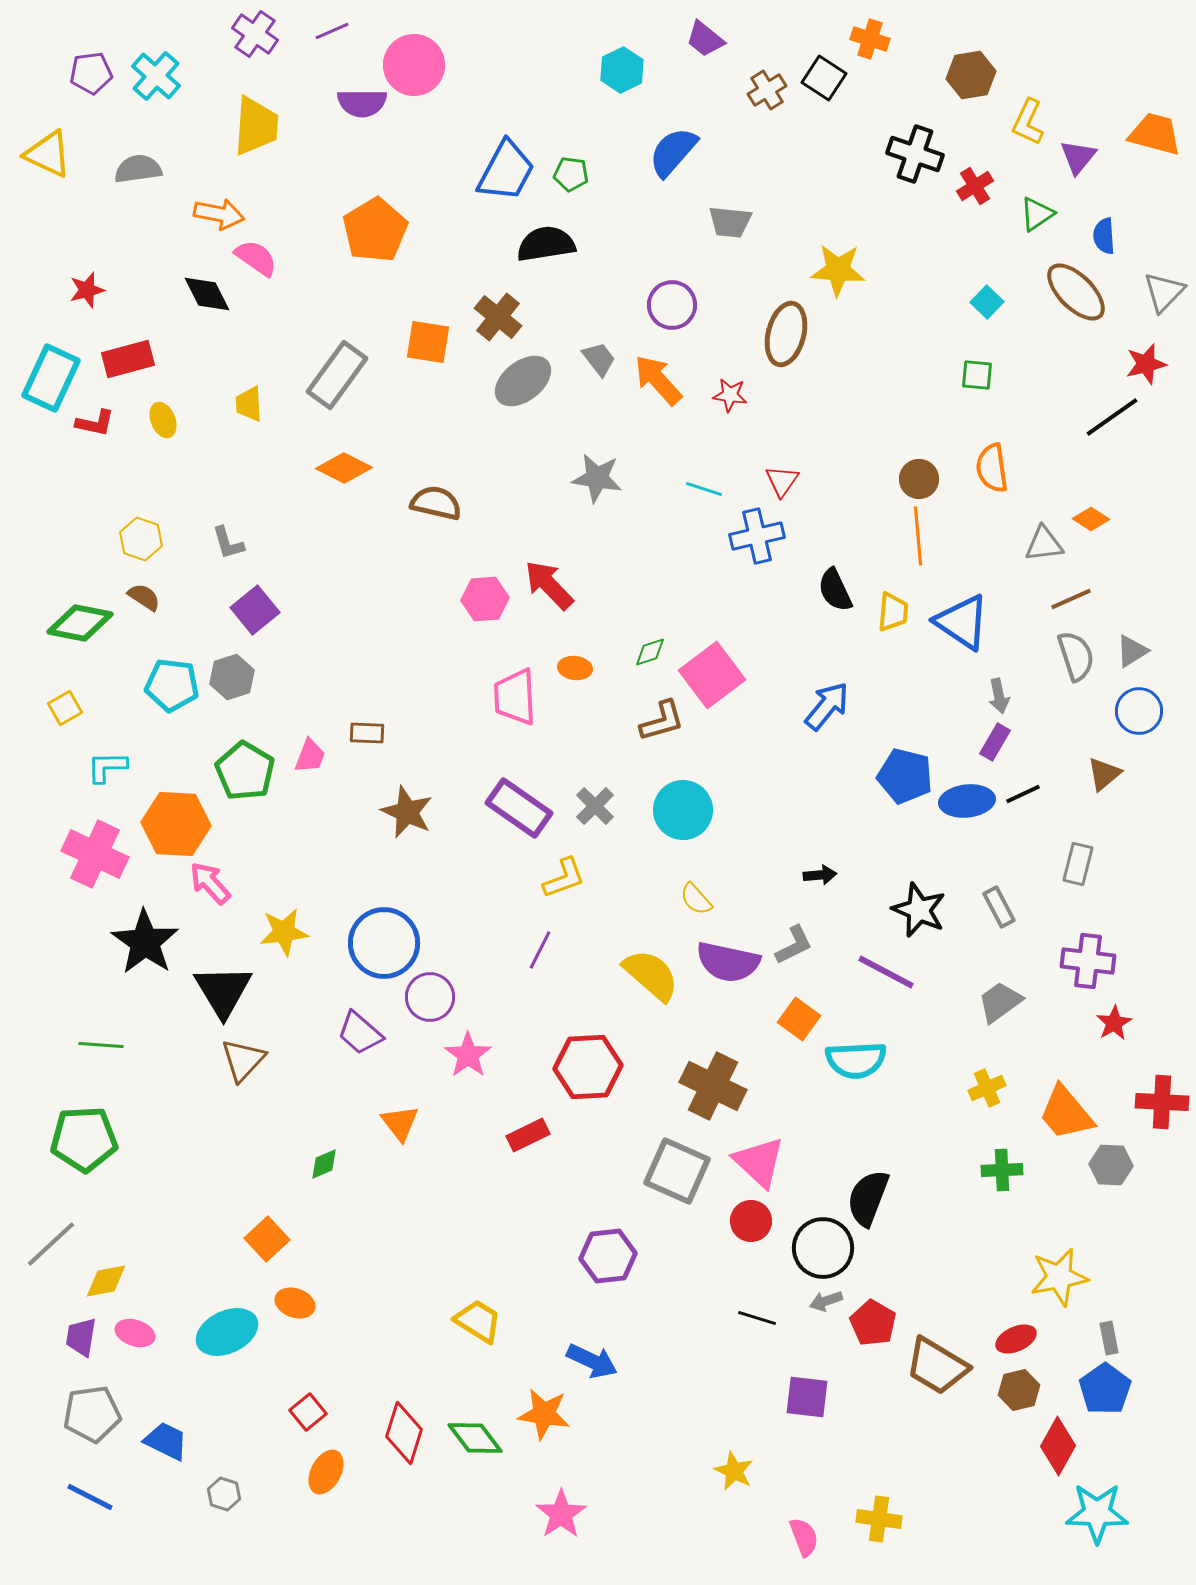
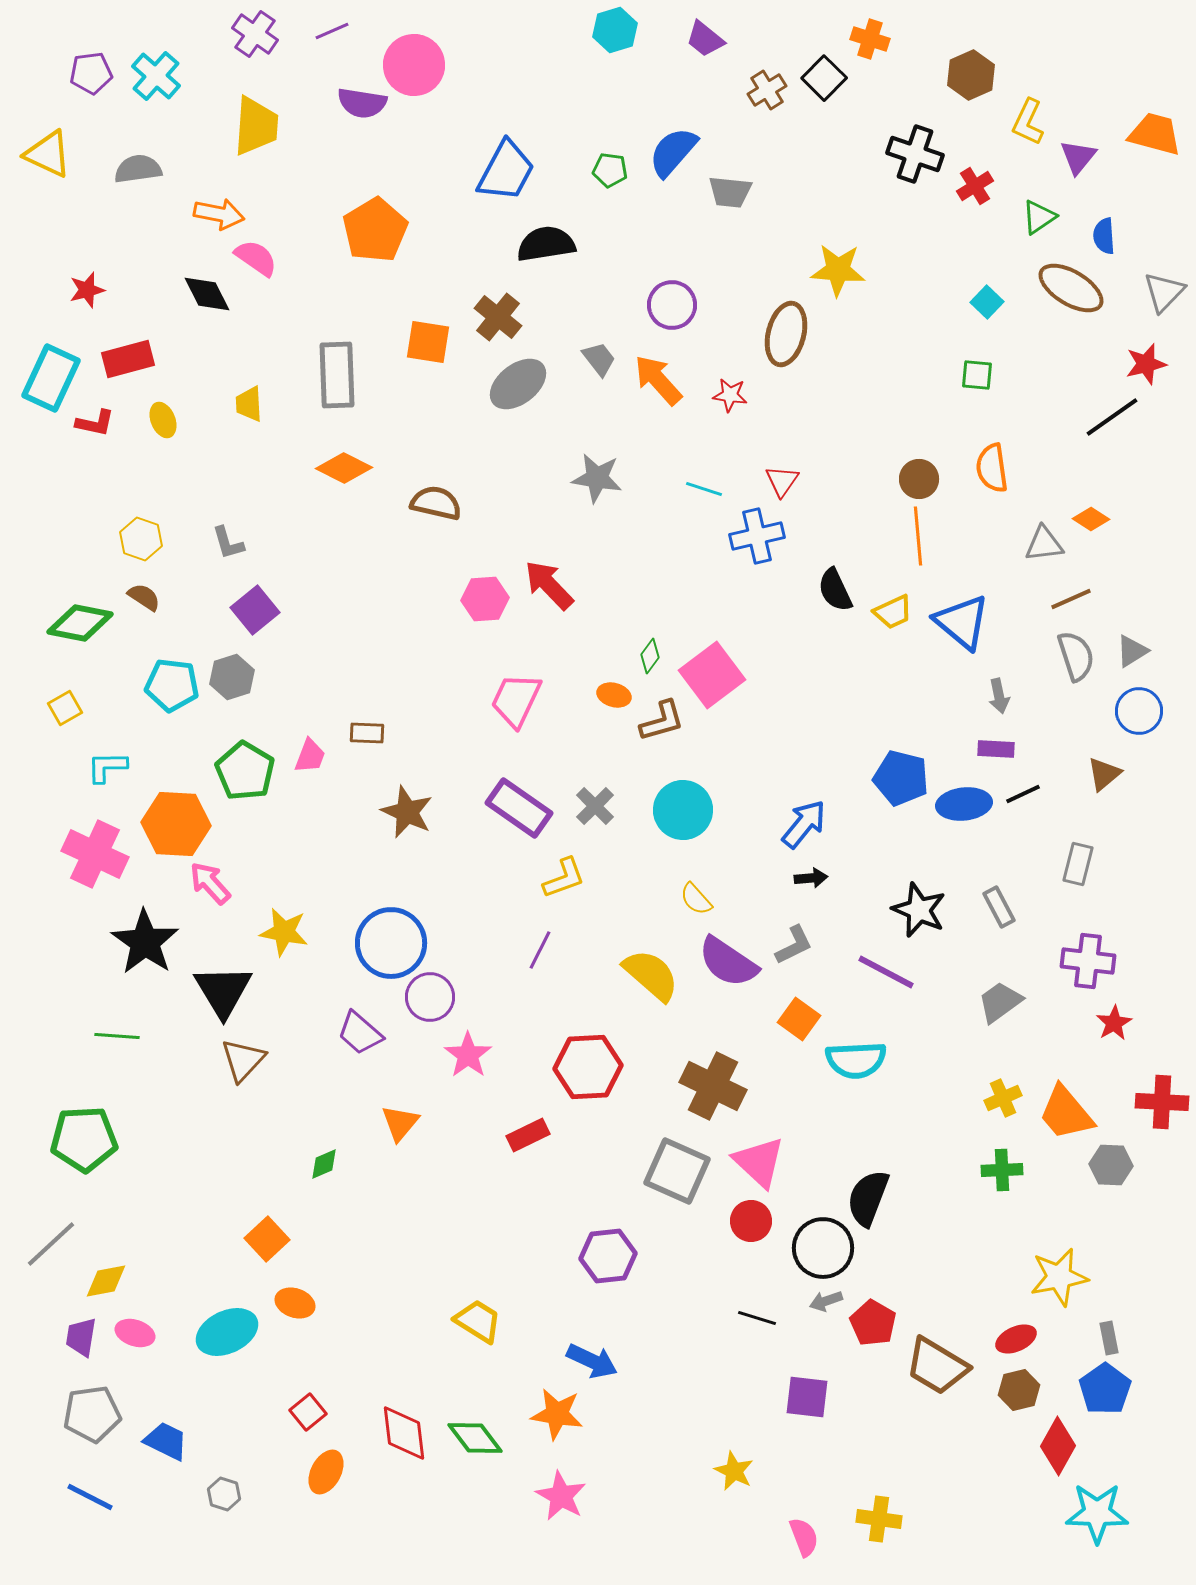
cyan hexagon at (622, 70): moved 7 px left, 40 px up; rotated 9 degrees clockwise
brown hexagon at (971, 75): rotated 15 degrees counterclockwise
black square at (824, 78): rotated 12 degrees clockwise
purple semicircle at (362, 103): rotated 9 degrees clockwise
green pentagon at (571, 174): moved 39 px right, 4 px up
green triangle at (1037, 214): moved 2 px right, 3 px down
gray trapezoid at (730, 222): moved 30 px up
brown ellipse at (1076, 292): moved 5 px left, 4 px up; rotated 14 degrees counterclockwise
gray rectangle at (337, 375): rotated 38 degrees counterclockwise
gray ellipse at (523, 381): moved 5 px left, 3 px down
yellow trapezoid at (893, 612): rotated 60 degrees clockwise
blue triangle at (962, 622): rotated 6 degrees clockwise
green diamond at (650, 652): moved 4 px down; rotated 36 degrees counterclockwise
orange ellipse at (575, 668): moved 39 px right, 27 px down; rotated 8 degrees clockwise
pink trapezoid at (515, 697): moved 1 px right, 3 px down; rotated 28 degrees clockwise
blue arrow at (827, 706): moved 23 px left, 118 px down
purple rectangle at (995, 742): moved 1 px right, 7 px down; rotated 63 degrees clockwise
blue pentagon at (905, 776): moved 4 px left, 2 px down
blue ellipse at (967, 801): moved 3 px left, 3 px down
black arrow at (820, 875): moved 9 px left, 3 px down
yellow star at (284, 932): rotated 18 degrees clockwise
blue circle at (384, 943): moved 7 px right
purple semicircle at (728, 962): rotated 22 degrees clockwise
green line at (101, 1045): moved 16 px right, 9 px up
yellow cross at (987, 1088): moved 16 px right, 10 px down
orange triangle at (400, 1123): rotated 18 degrees clockwise
orange star at (544, 1414): moved 13 px right
red diamond at (404, 1433): rotated 24 degrees counterclockwise
pink star at (561, 1514): moved 18 px up; rotated 9 degrees counterclockwise
